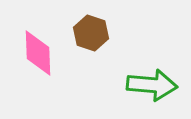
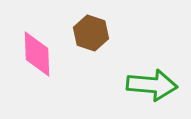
pink diamond: moved 1 px left, 1 px down
